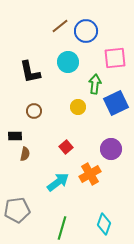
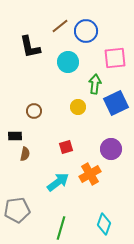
black L-shape: moved 25 px up
red square: rotated 24 degrees clockwise
green line: moved 1 px left
